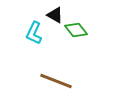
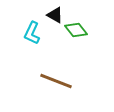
cyan L-shape: moved 2 px left
